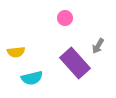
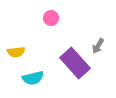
pink circle: moved 14 px left
cyan semicircle: moved 1 px right
